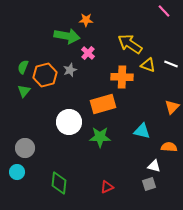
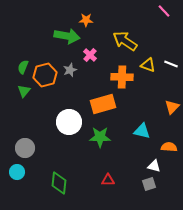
yellow arrow: moved 5 px left, 3 px up
pink cross: moved 2 px right, 2 px down
red triangle: moved 1 px right, 7 px up; rotated 24 degrees clockwise
